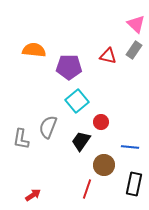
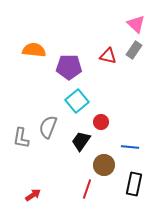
gray L-shape: moved 1 px up
